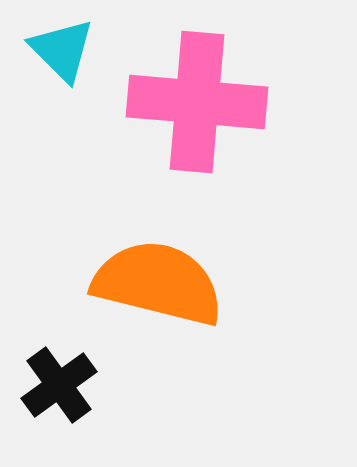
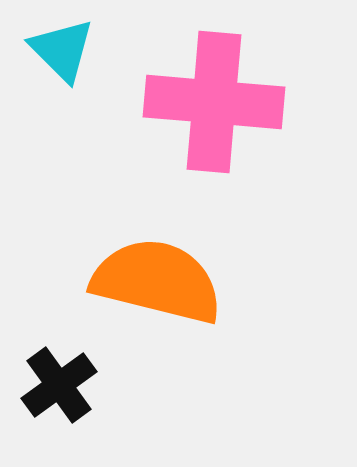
pink cross: moved 17 px right
orange semicircle: moved 1 px left, 2 px up
